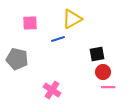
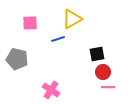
pink cross: moved 1 px left
